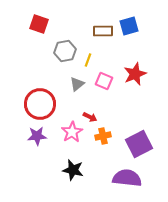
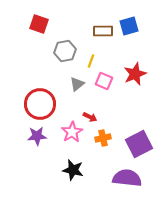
yellow line: moved 3 px right, 1 px down
orange cross: moved 2 px down
